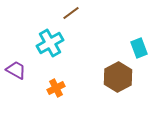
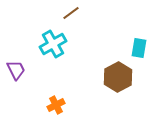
cyan cross: moved 3 px right, 1 px down
cyan rectangle: rotated 30 degrees clockwise
purple trapezoid: rotated 35 degrees clockwise
orange cross: moved 17 px down
